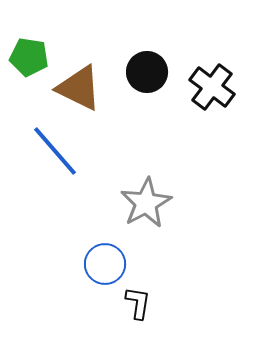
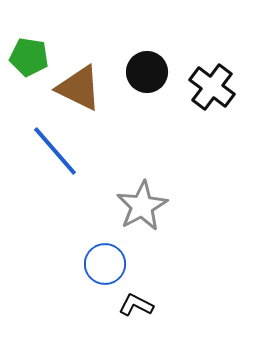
gray star: moved 4 px left, 3 px down
black L-shape: moved 2 px left, 2 px down; rotated 72 degrees counterclockwise
